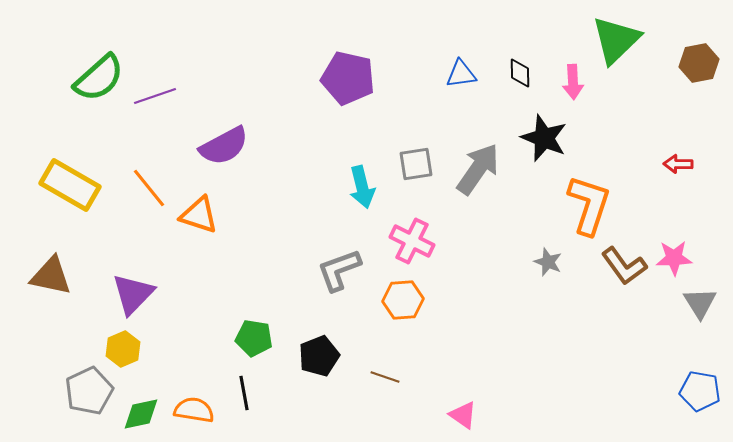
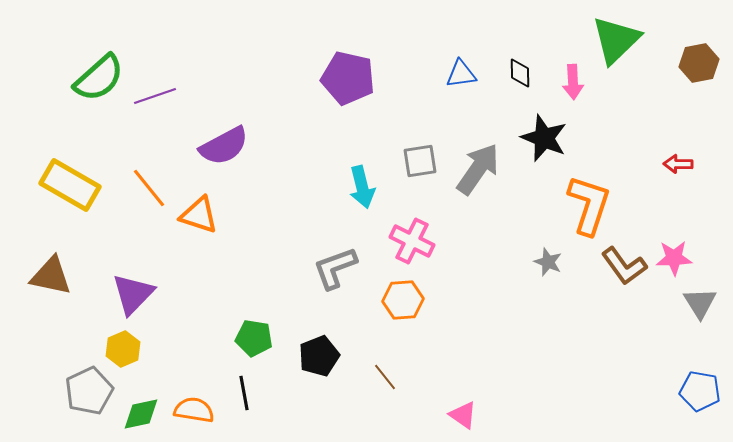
gray square: moved 4 px right, 3 px up
gray L-shape: moved 4 px left, 2 px up
brown line: rotated 32 degrees clockwise
